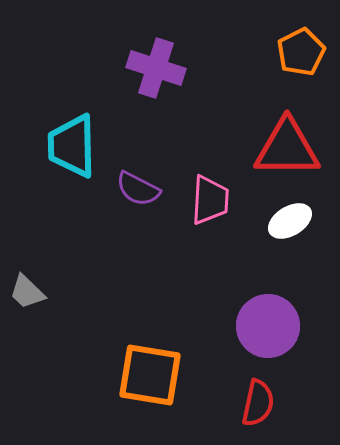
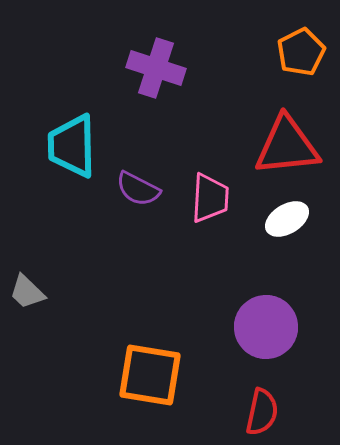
red triangle: moved 2 px up; rotated 6 degrees counterclockwise
pink trapezoid: moved 2 px up
white ellipse: moved 3 px left, 2 px up
purple circle: moved 2 px left, 1 px down
red semicircle: moved 4 px right, 9 px down
